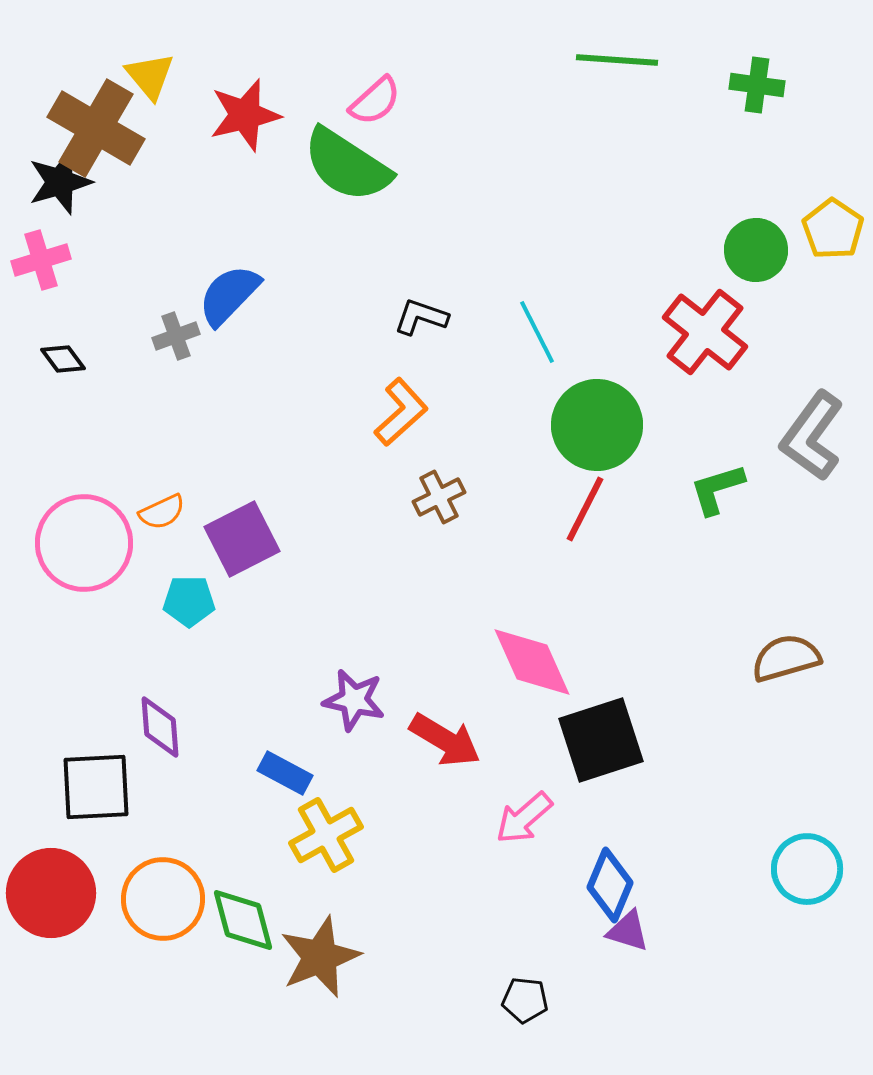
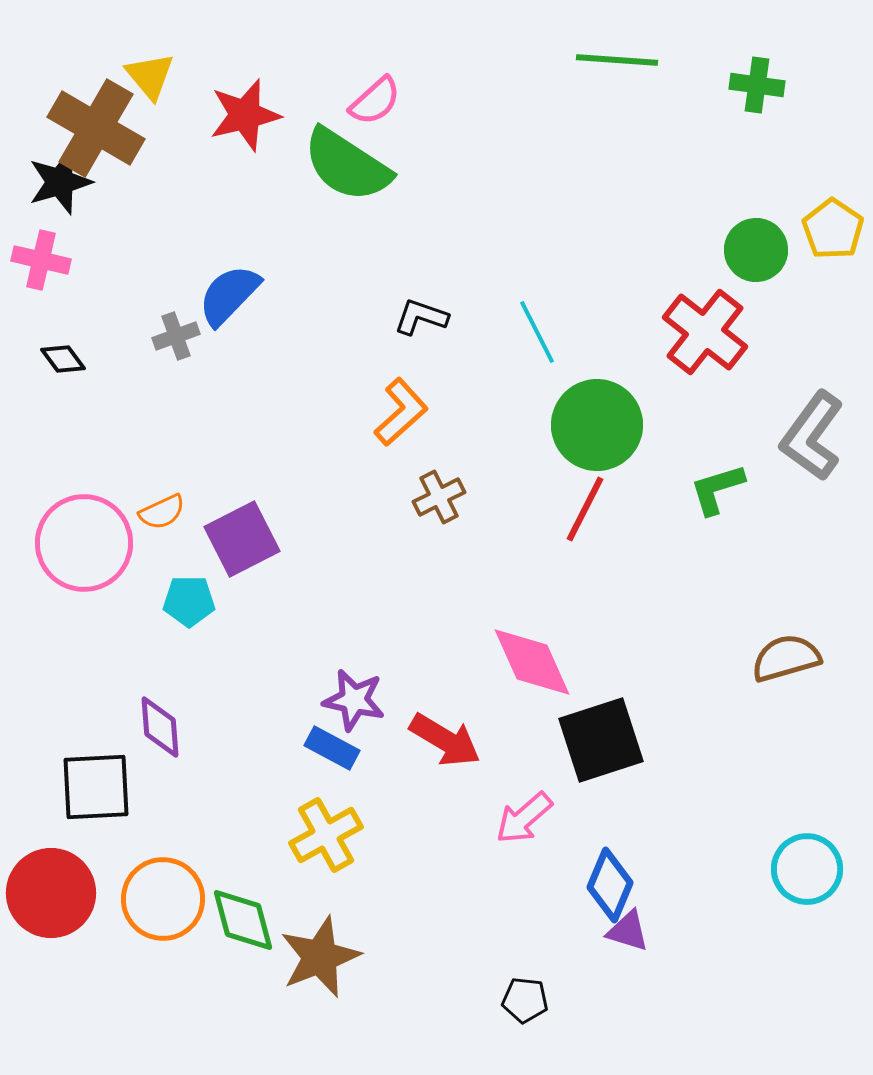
pink cross at (41, 260): rotated 30 degrees clockwise
blue rectangle at (285, 773): moved 47 px right, 25 px up
